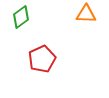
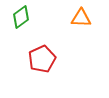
orange triangle: moved 5 px left, 4 px down
